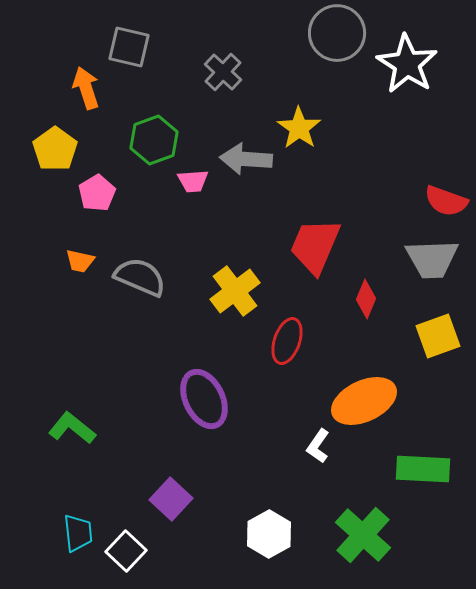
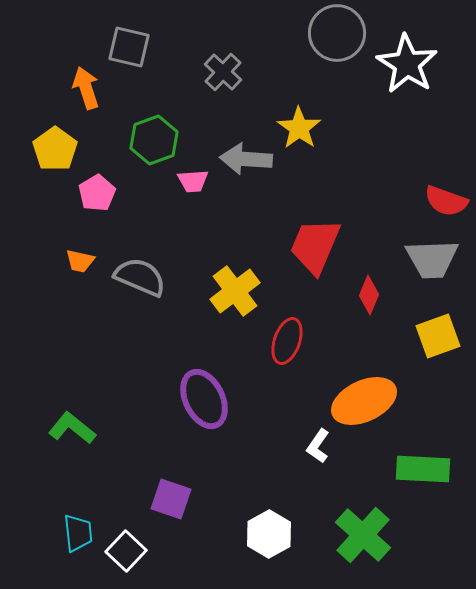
red diamond: moved 3 px right, 4 px up
purple square: rotated 24 degrees counterclockwise
